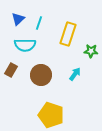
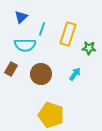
blue triangle: moved 3 px right, 2 px up
cyan line: moved 3 px right, 6 px down
green star: moved 2 px left, 3 px up
brown rectangle: moved 1 px up
brown circle: moved 1 px up
